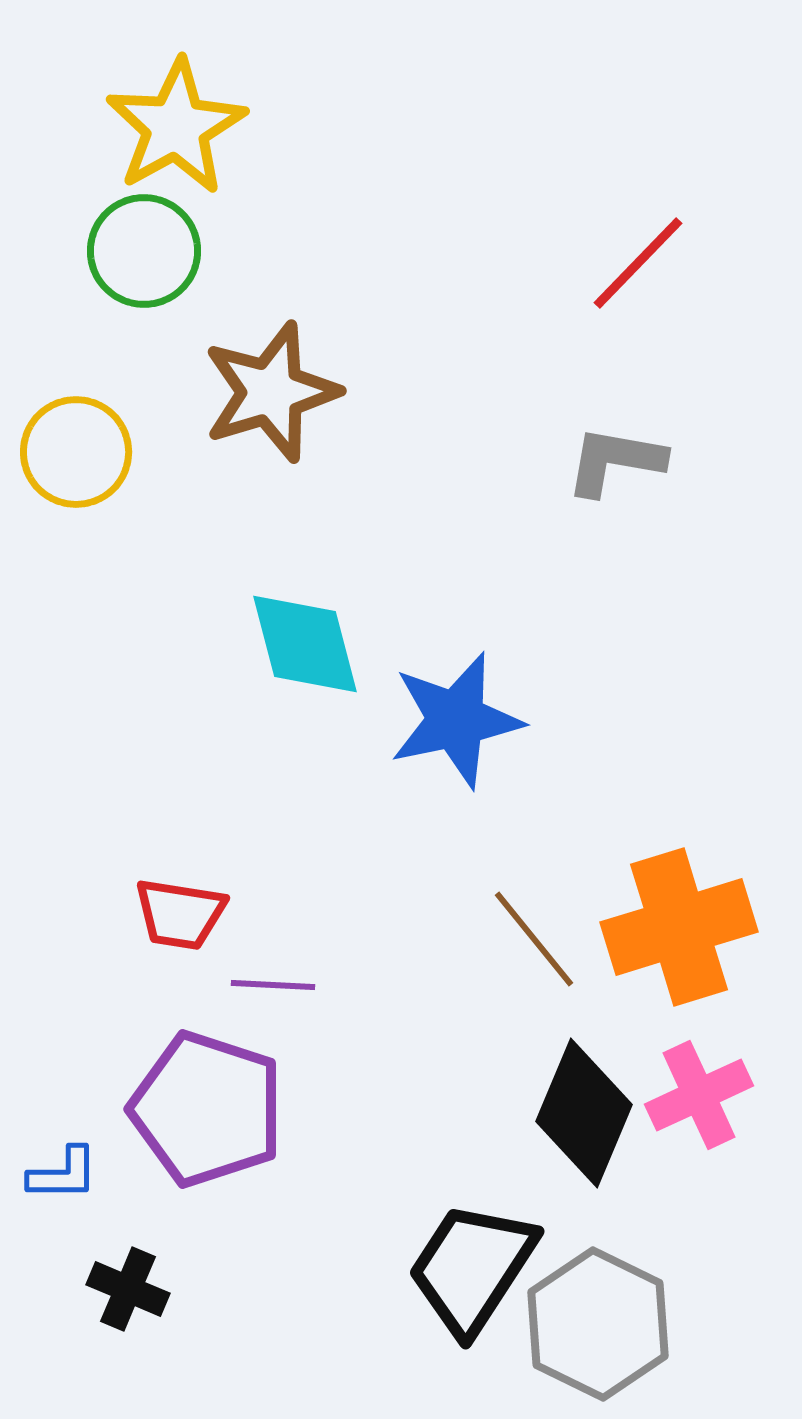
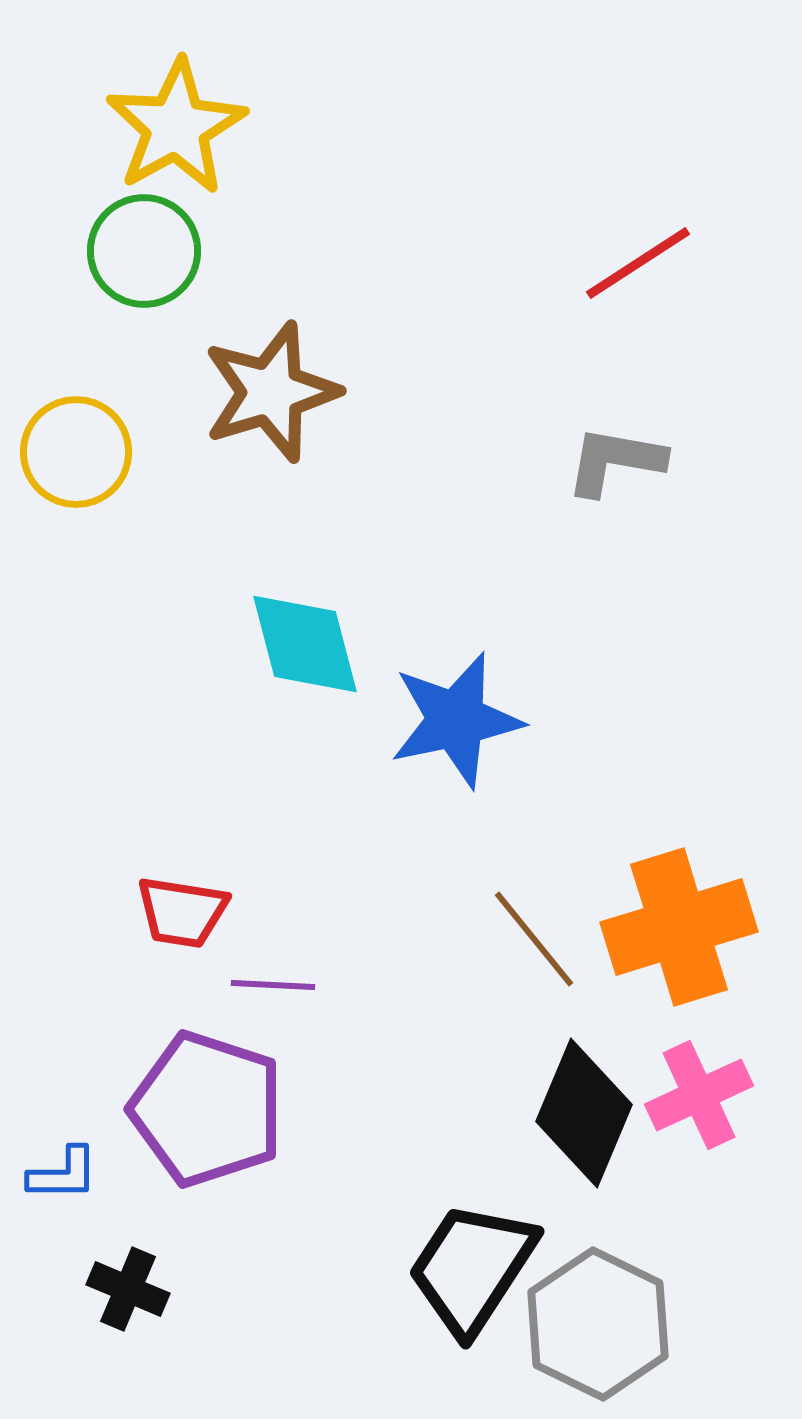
red line: rotated 13 degrees clockwise
red trapezoid: moved 2 px right, 2 px up
